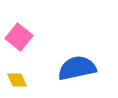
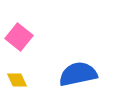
blue semicircle: moved 1 px right, 6 px down
